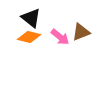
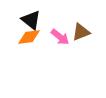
black triangle: moved 2 px down
orange diamond: rotated 20 degrees counterclockwise
